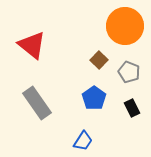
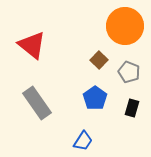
blue pentagon: moved 1 px right
black rectangle: rotated 42 degrees clockwise
